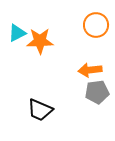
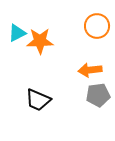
orange circle: moved 1 px right, 1 px down
gray pentagon: moved 1 px right, 3 px down
black trapezoid: moved 2 px left, 10 px up
